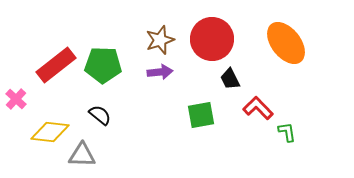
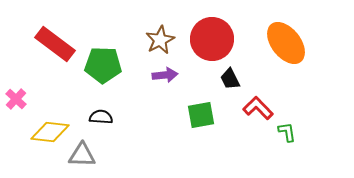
brown star: rotated 8 degrees counterclockwise
red rectangle: moved 1 px left, 21 px up; rotated 75 degrees clockwise
purple arrow: moved 5 px right, 3 px down
black semicircle: moved 1 px right, 2 px down; rotated 35 degrees counterclockwise
